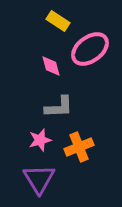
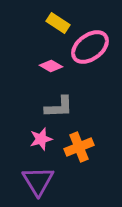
yellow rectangle: moved 2 px down
pink ellipse: moved 2 px up
pink diamond: rotated 45 degrees counterclockwise
pink star: moved 1 px right, 1 px up
purple triangle: moved 1 px left, 2 px down
